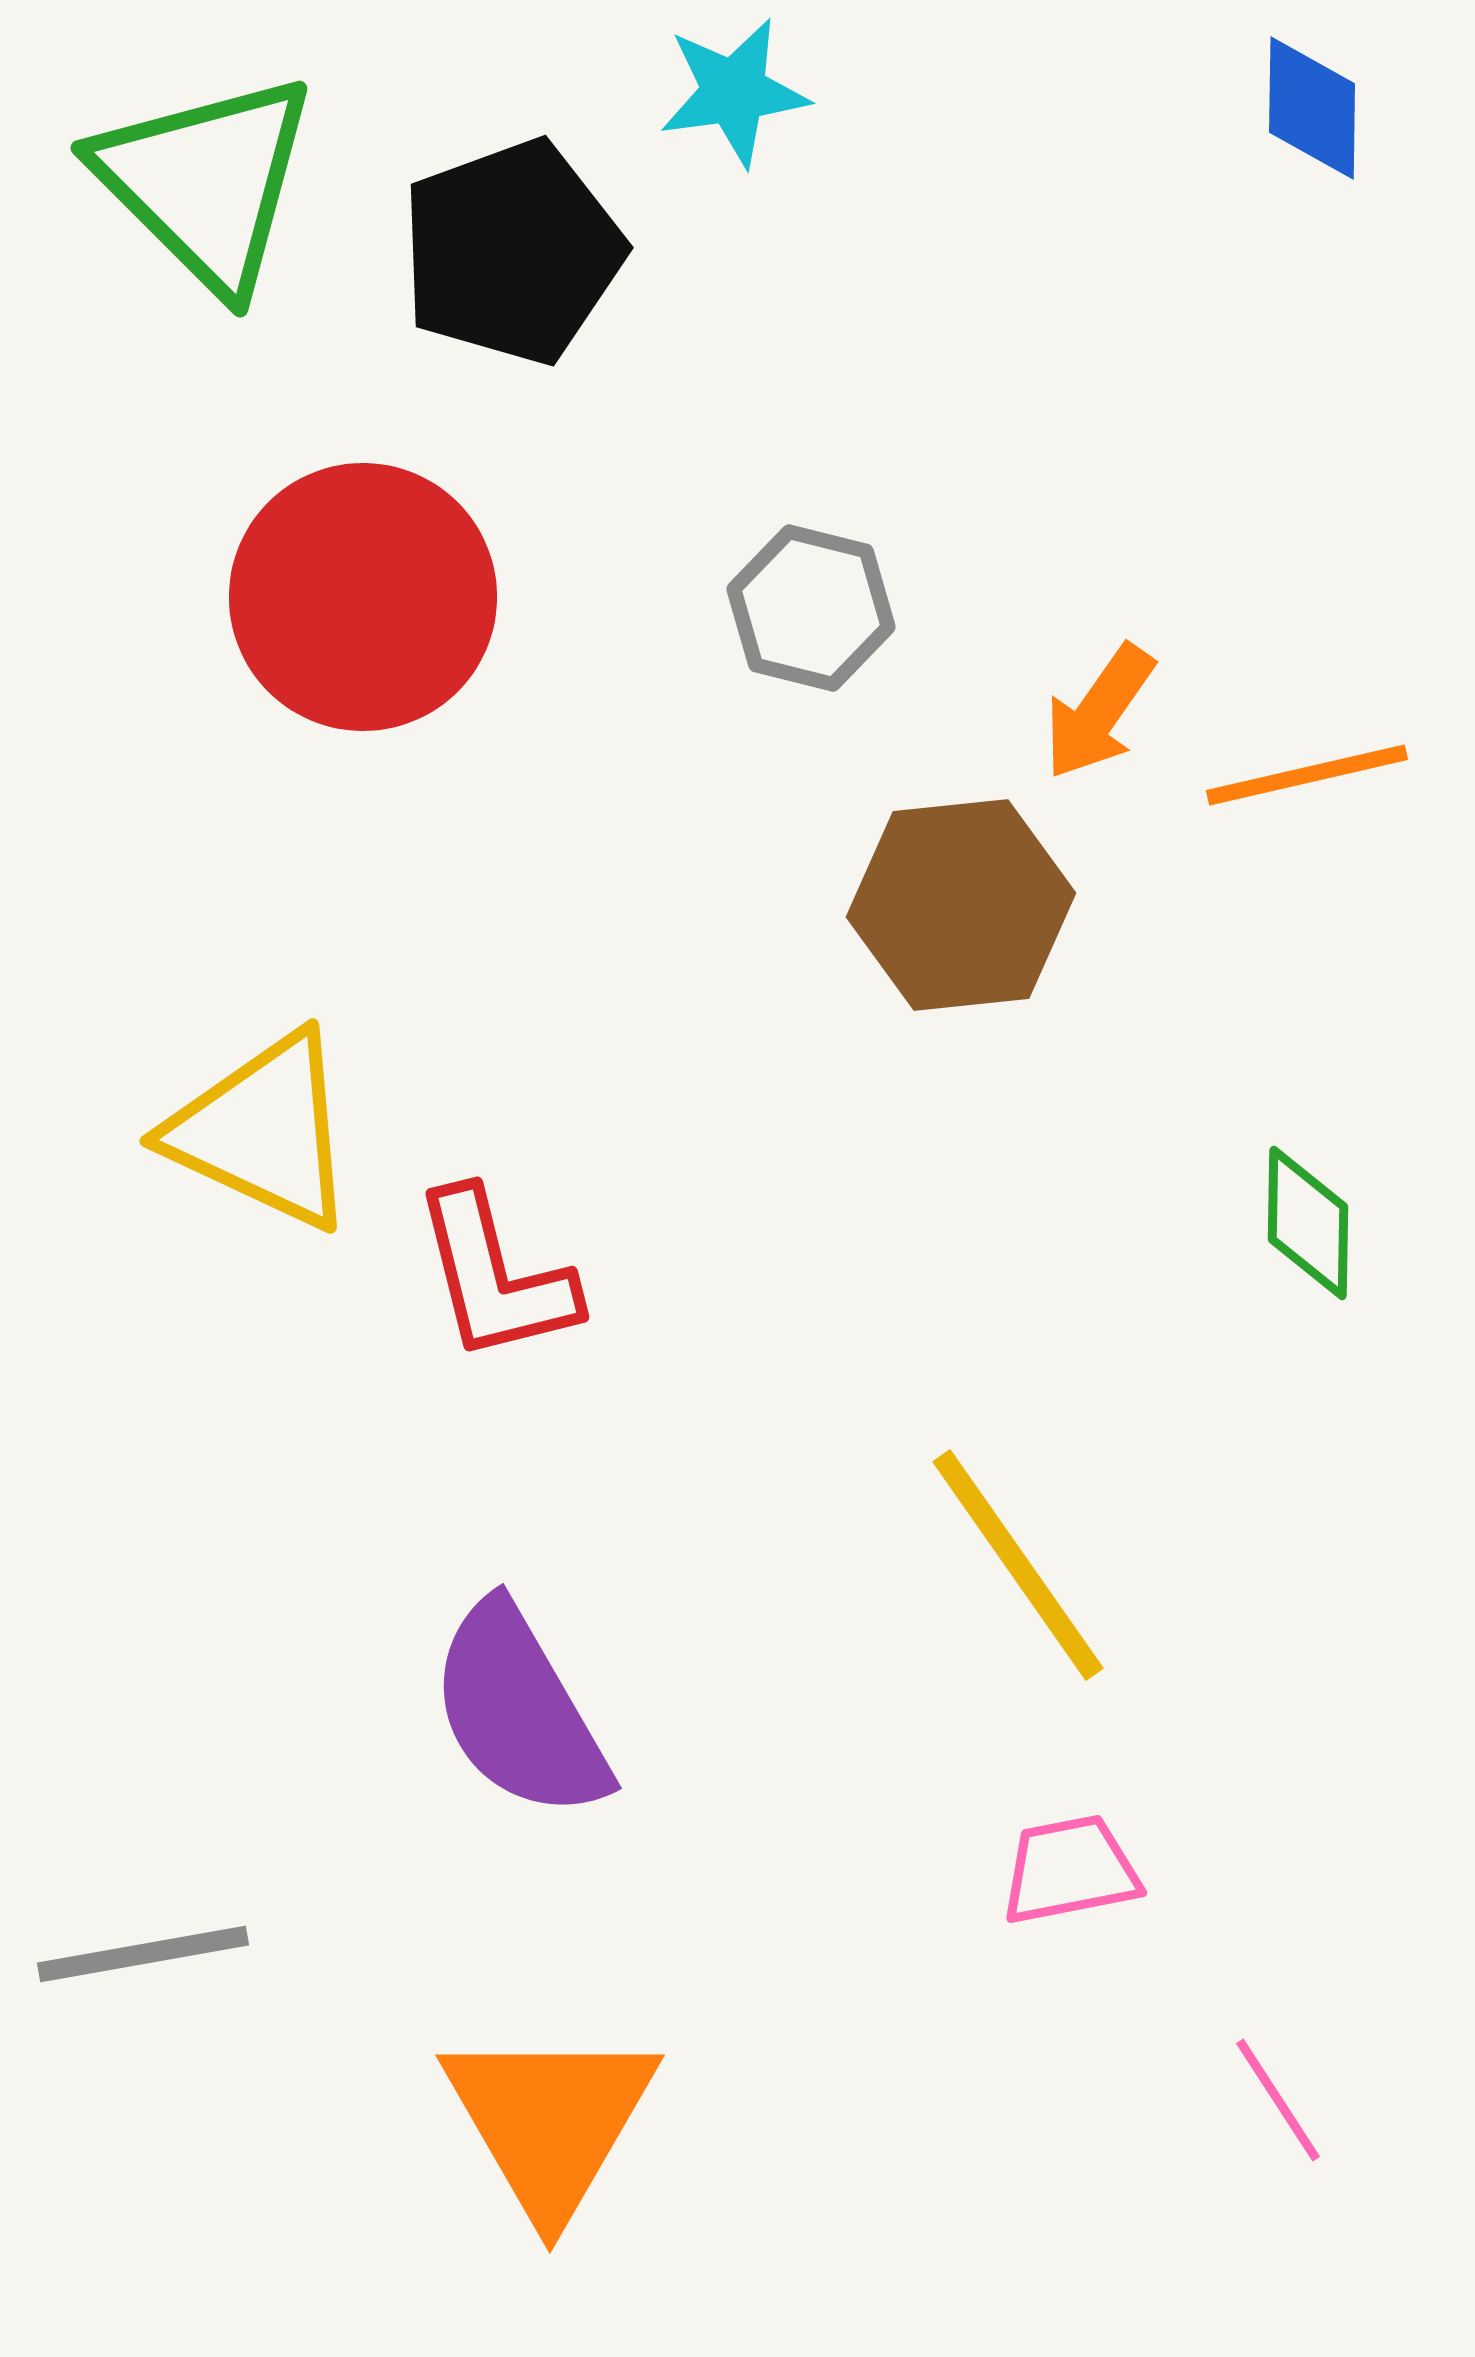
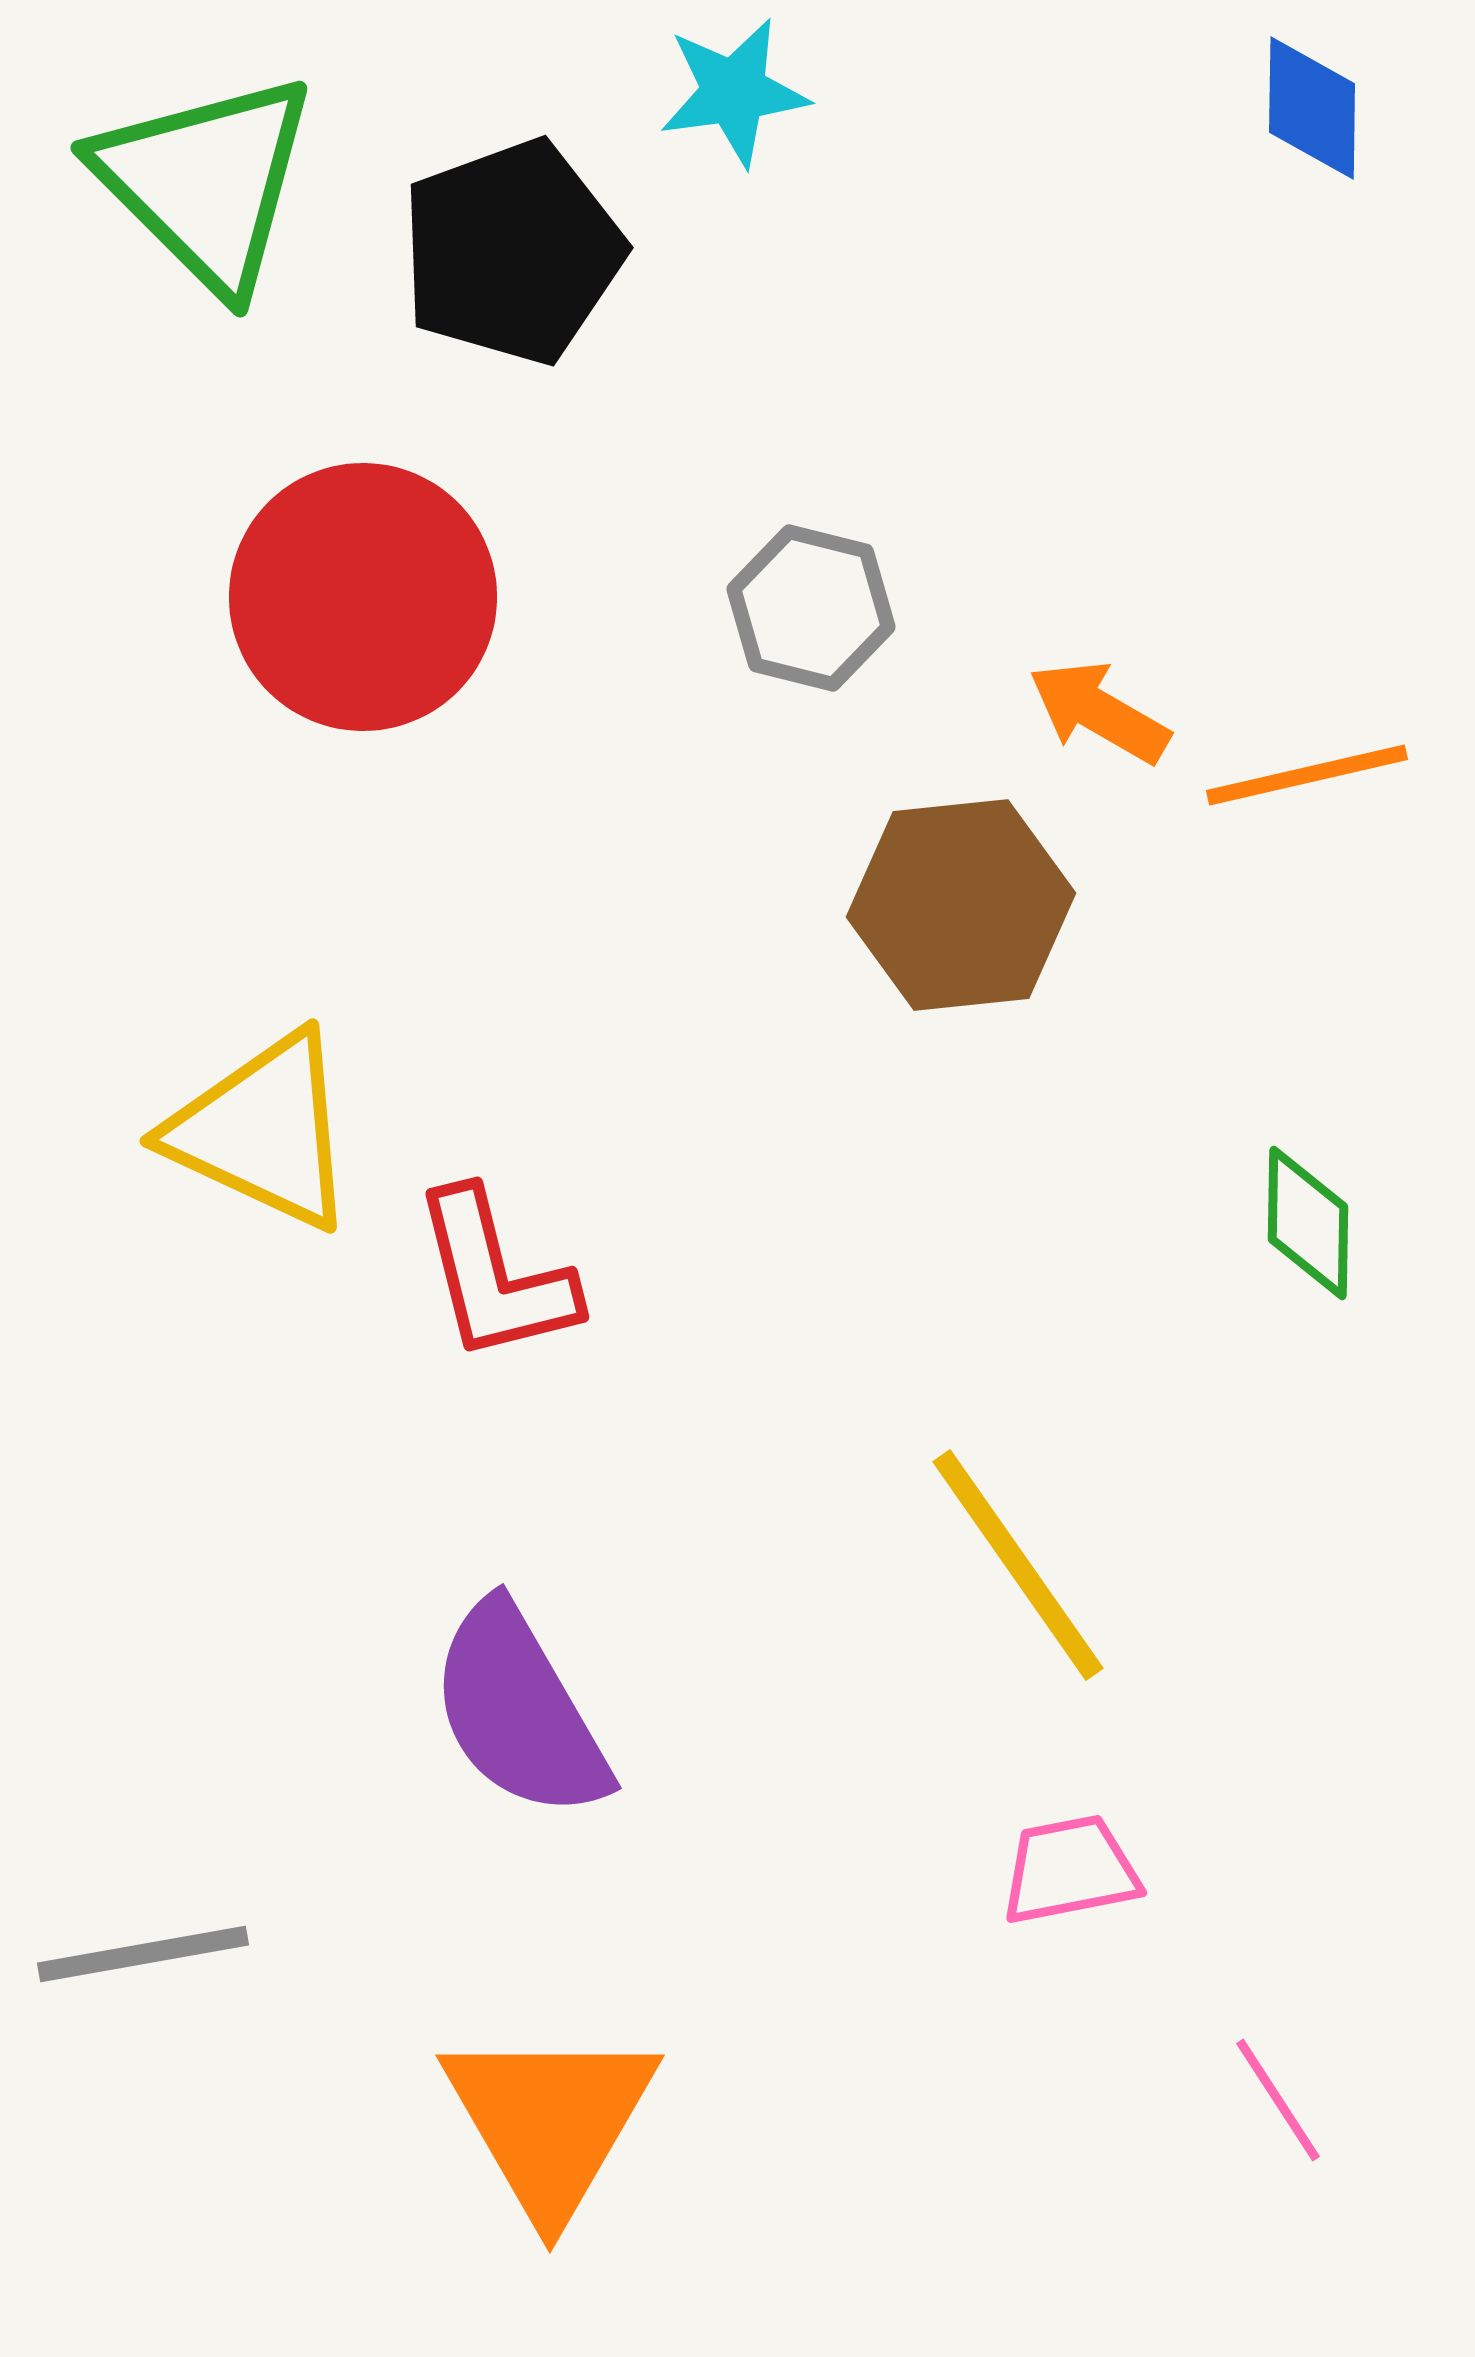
orange arrow: rotated 85 degrees clockwise
